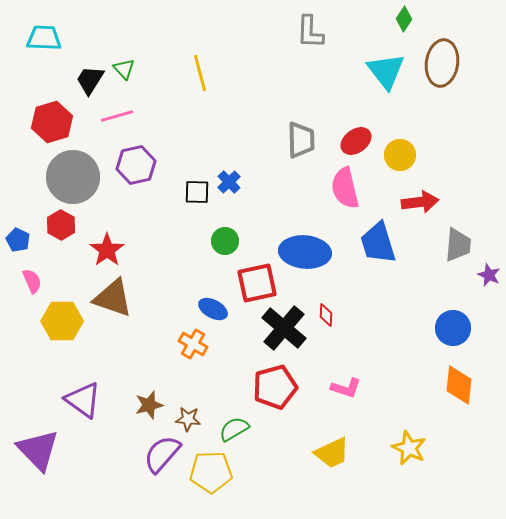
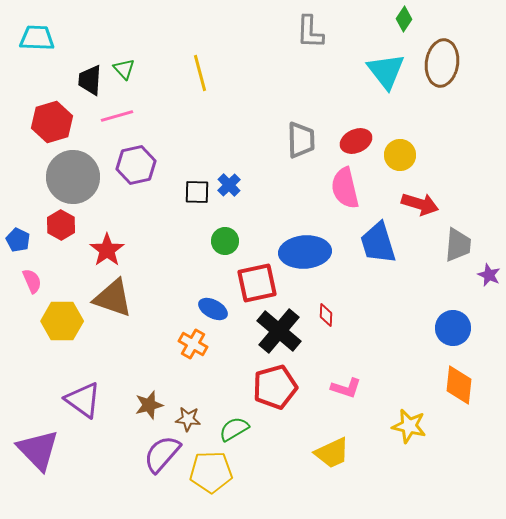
cyan trapezoid at (44, 38): moved 7 px left
black trapezoid at (90, 80): rotated 28 degrees counterclockwise
red ellipse at (356, 141): rotated 12 degrees clockwise
blue cross at (229, 182): moved 3 px down
red arrow at (420, 202): moved 2 px down; rotated 24 degrees clockwise
blue ellipse at (305, 252): rotated 9 degrees counterclockwise
black cross at (284, 328): moved 5 px left, 3 px down
yellow star at (409, 448): moved 22 px up; rotated 12 degrees counterclockwise
